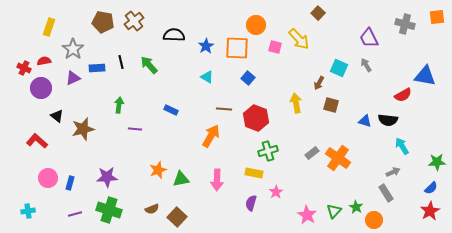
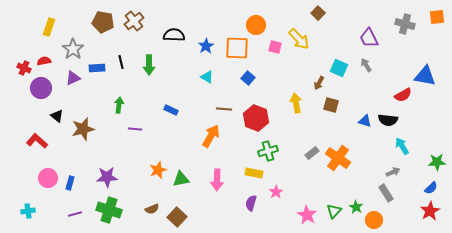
green arrow at (149, 65): rotated 138 degrees counterclockwise
